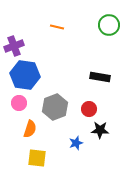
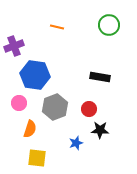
blue hexagon: moved 10 px right
